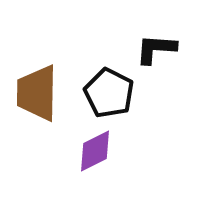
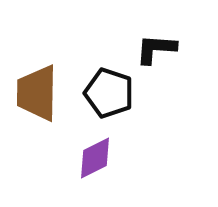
black pentagon: rotated 9 degrees counterclockwise
purple diamond: moved 7 px down
